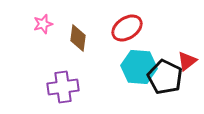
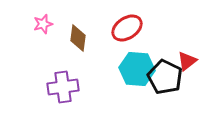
cyan hexagon: moved 2 px left, 2 px down
